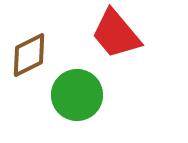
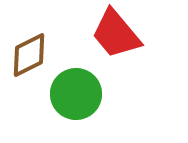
green circle: moved 1 px left, 1 px up
